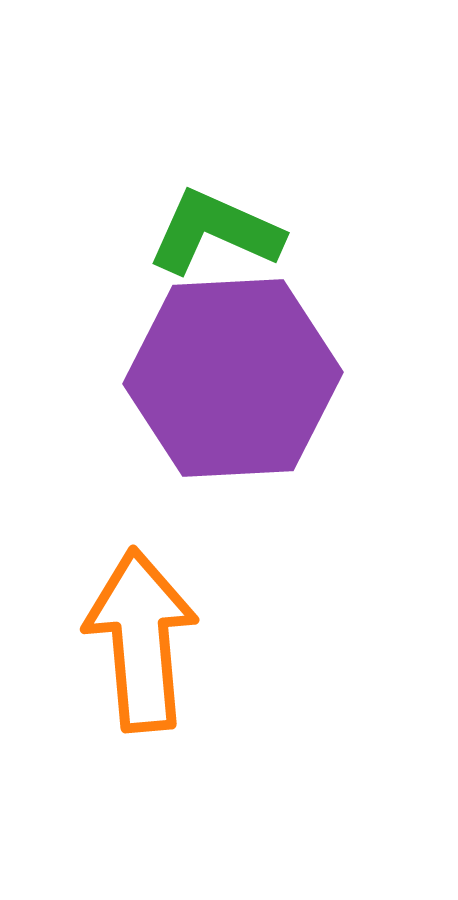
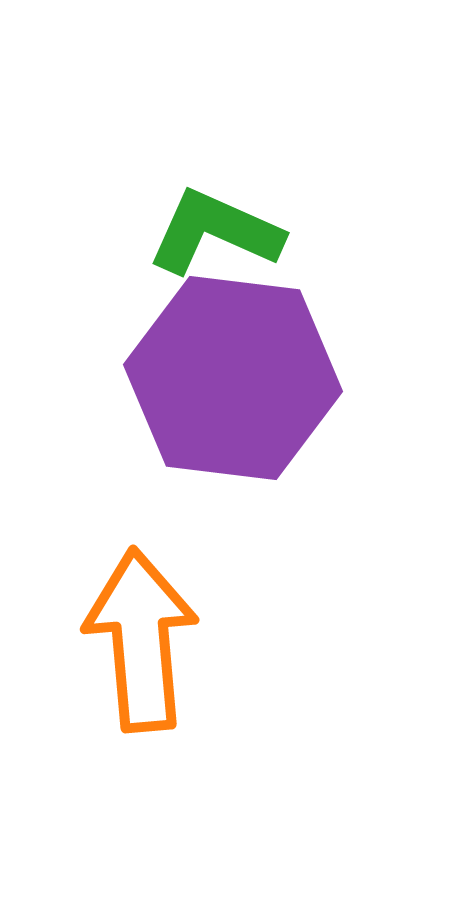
purple hexagon: rotated 10 degrees clockwise
